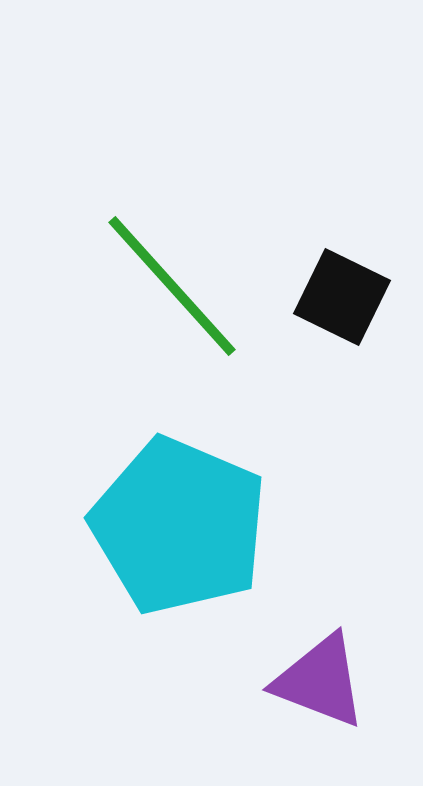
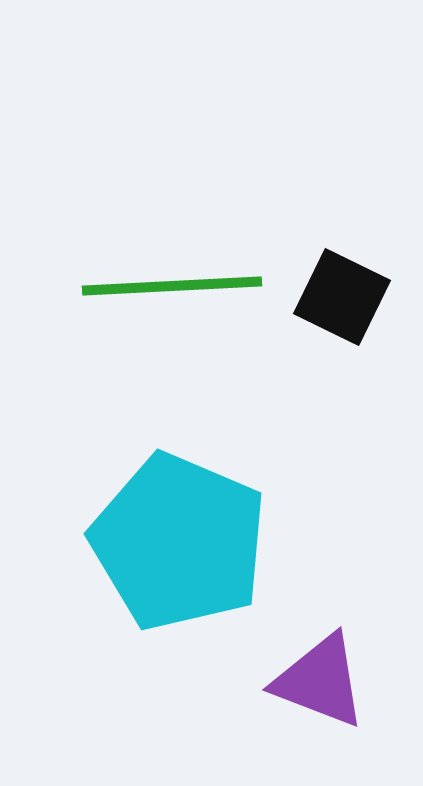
green line: rotated 51 degrees counterclockwise
cyan pentagon: moved 16 px down
